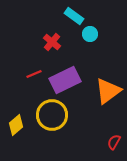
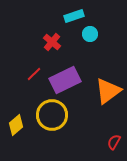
cyan rectangle: rotated 54 degrees counterclockwise
red line: rotated 21 degrees counterclockwise
